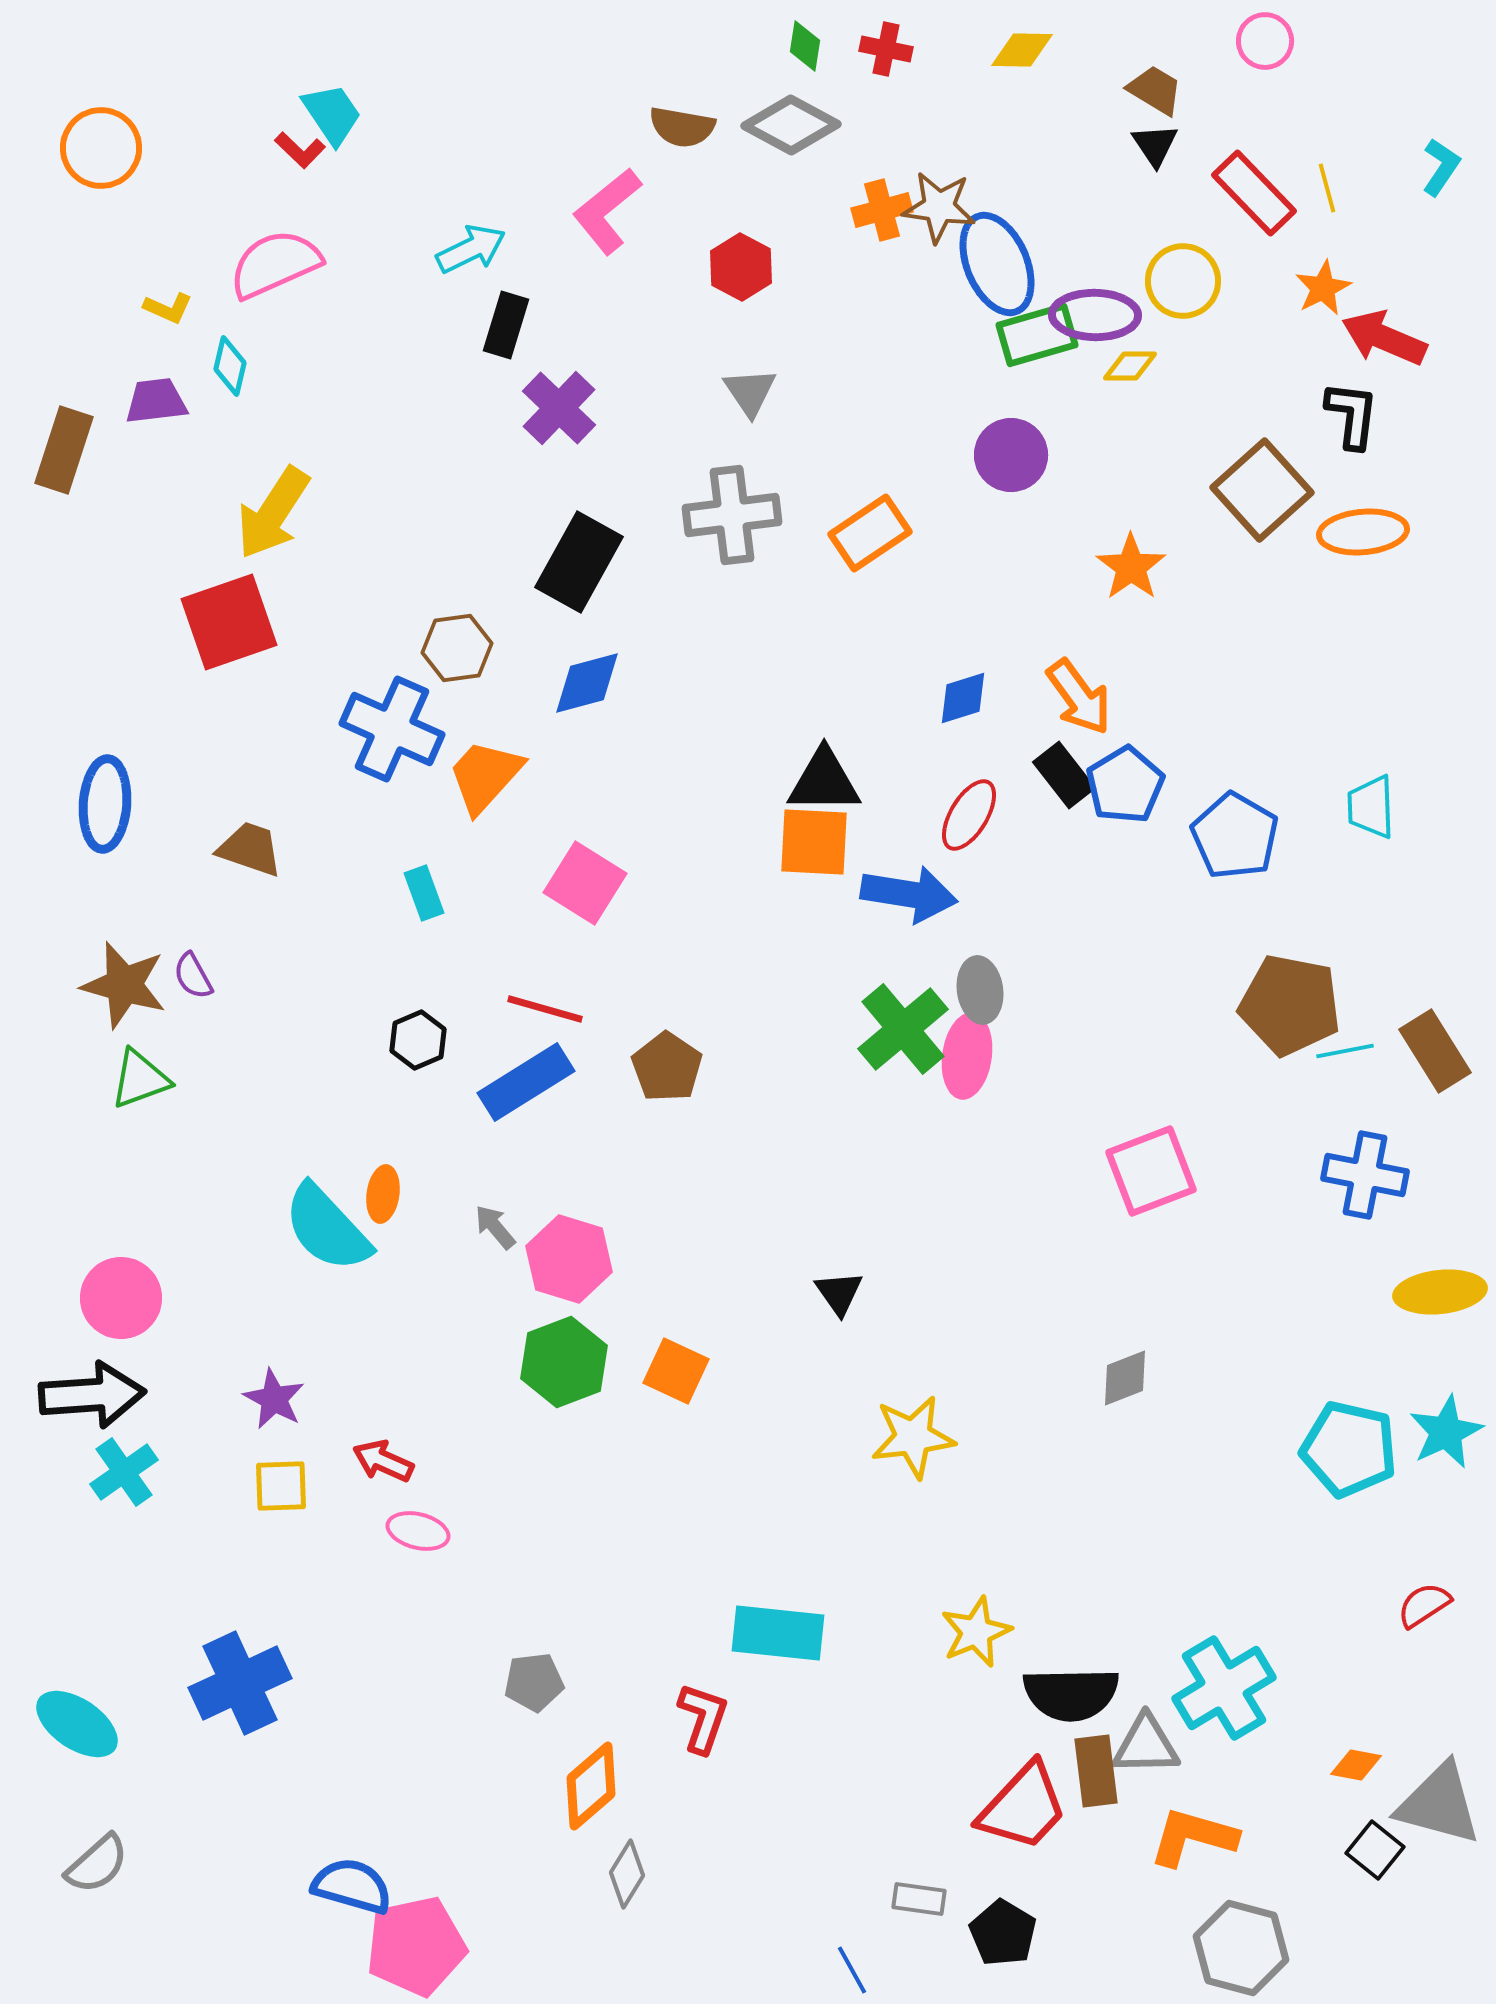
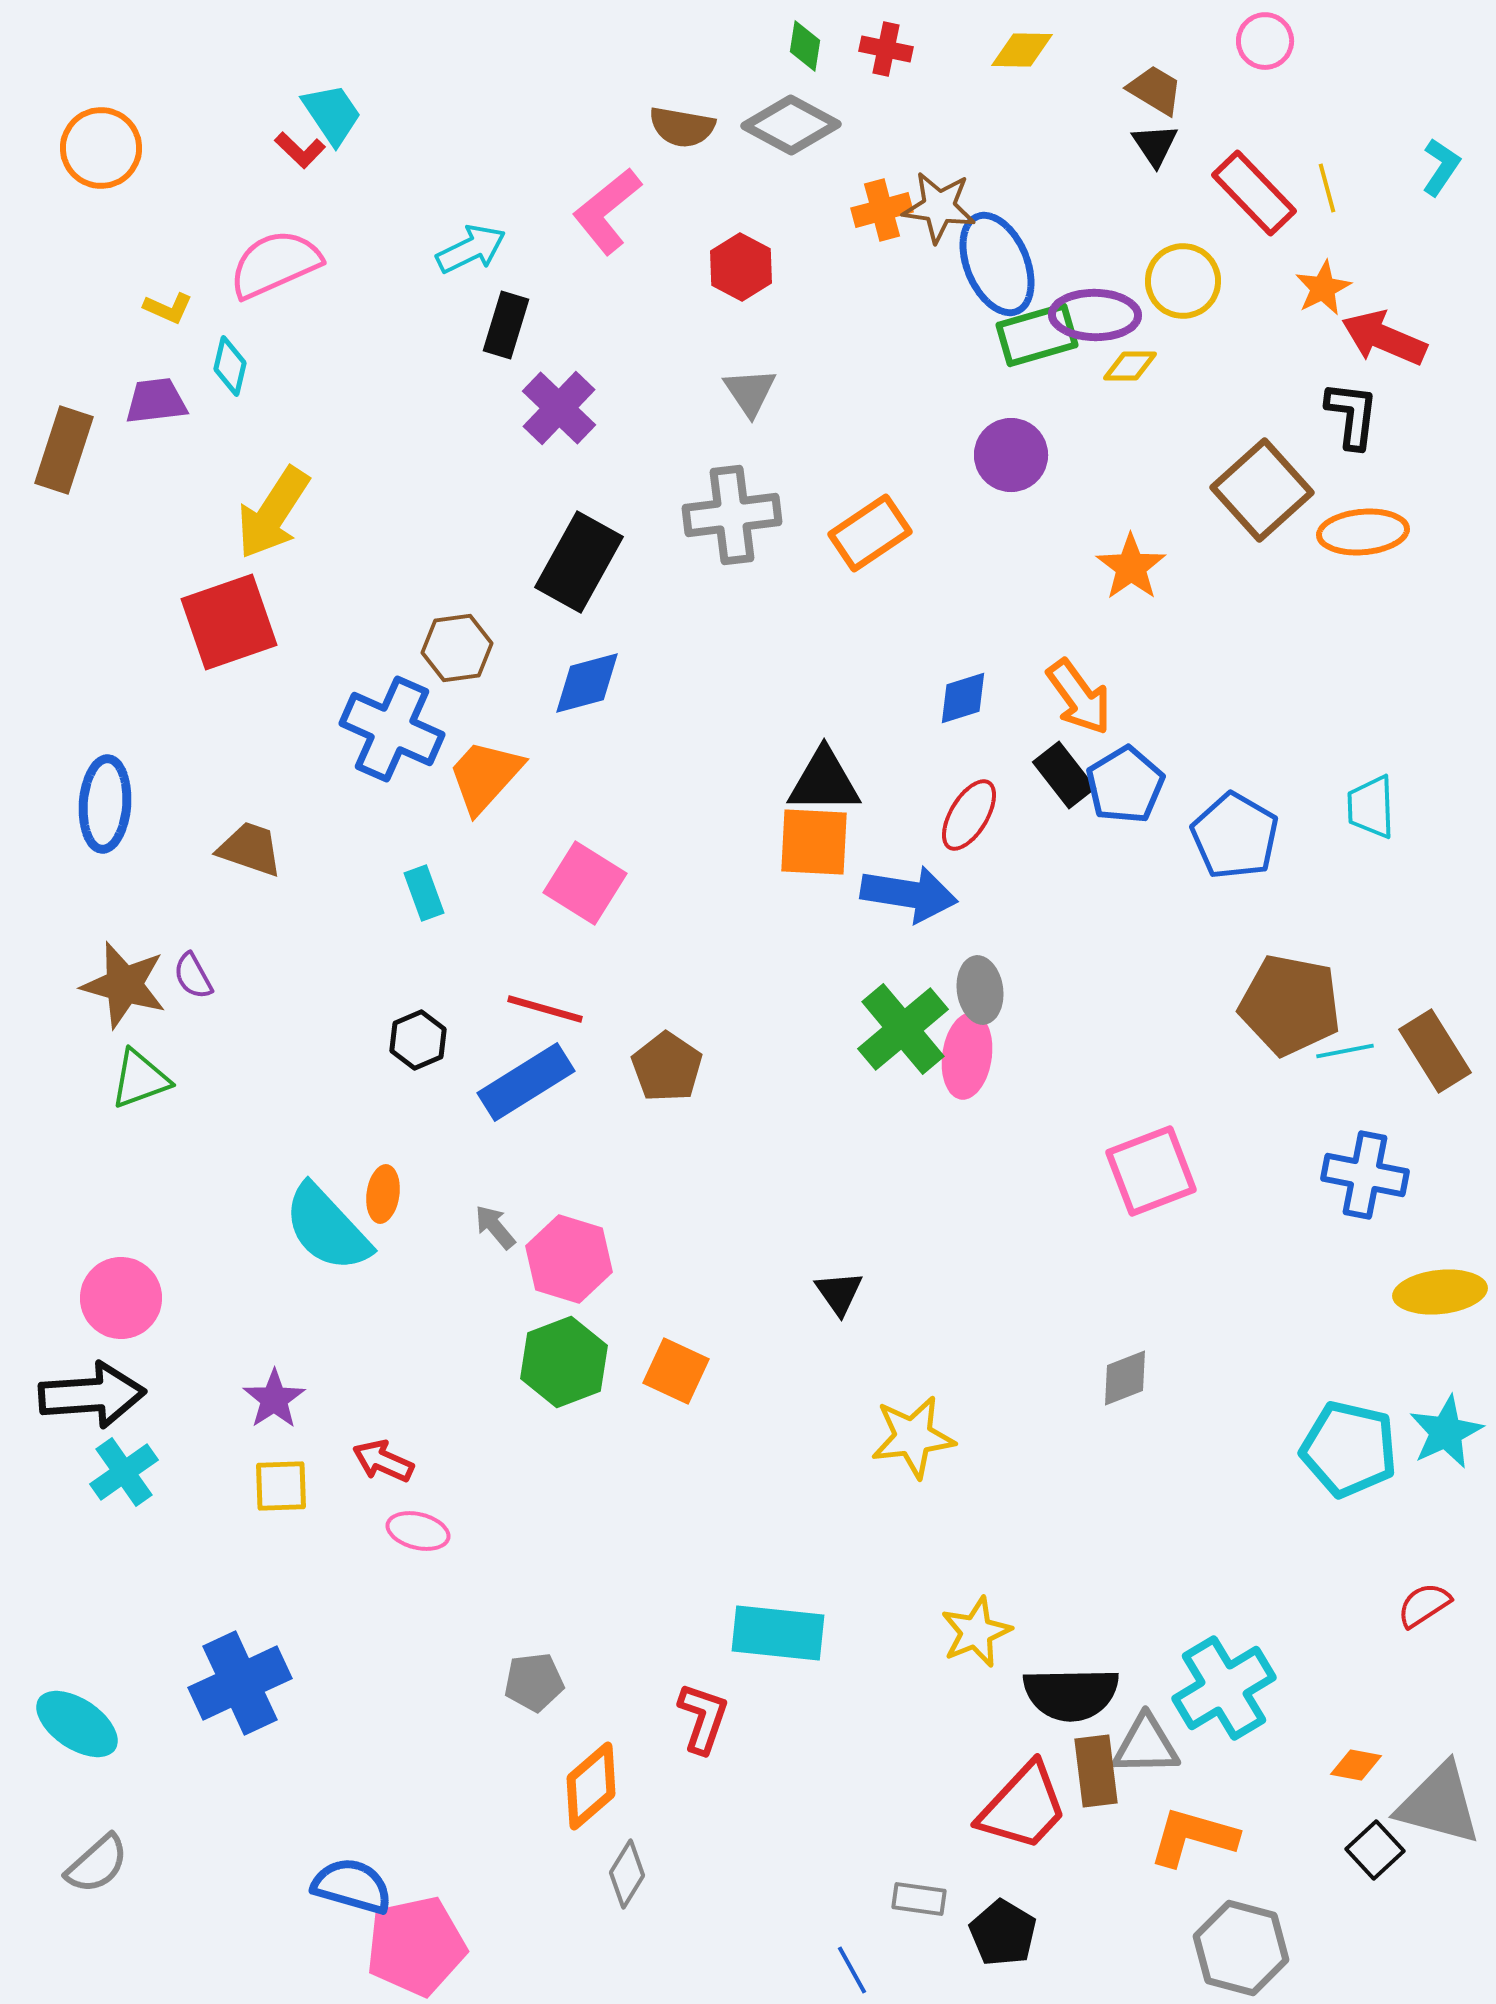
purple star at (274, 1399): rotated 10 degrees clockwise
black square at (1375, 1850): rotated 8 degrees clockwise
